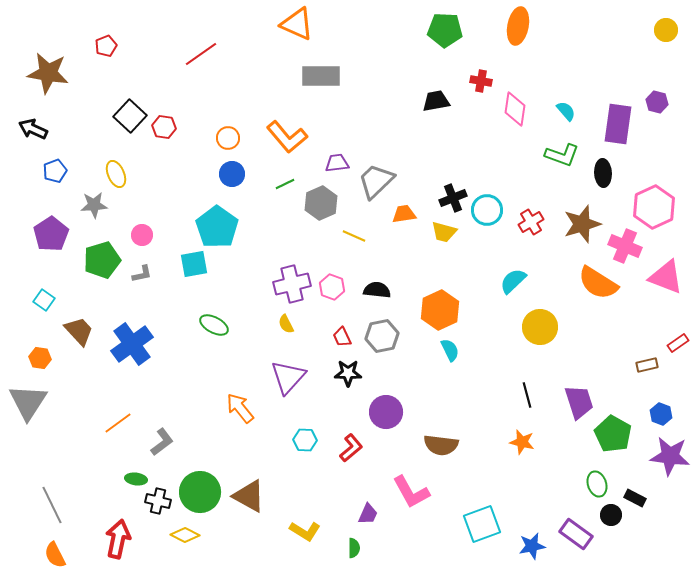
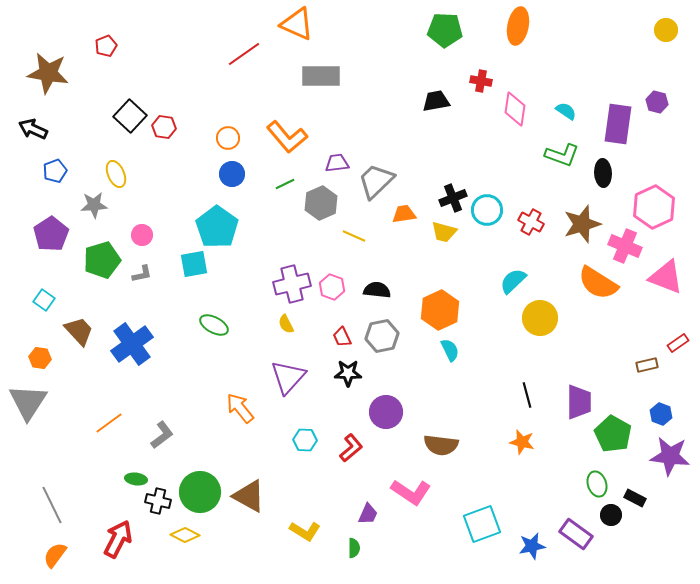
red line at (201, 54): moved 43 px right
cyan semicircle at (566, 111): rotated 15 degrees counterclockwise
red cross at (531, 222): rotated 30 degrees counterclockwise
yellow circle at (540, 327): moved 9 px up
purple trapezoid at (579, 402): rotated 18 degrees clockwise
orange line at (118, 423): moved 9 px left
gray L-shape at (162, 442): moved 7 px up
pink L-shape at (411, 492): rotated 27 degrees counterclockwise
red arrow at (118, 539): rotated 15 degrees clockwise
orange semicircle at (55, 555): rotated 64 degrees clockwise
